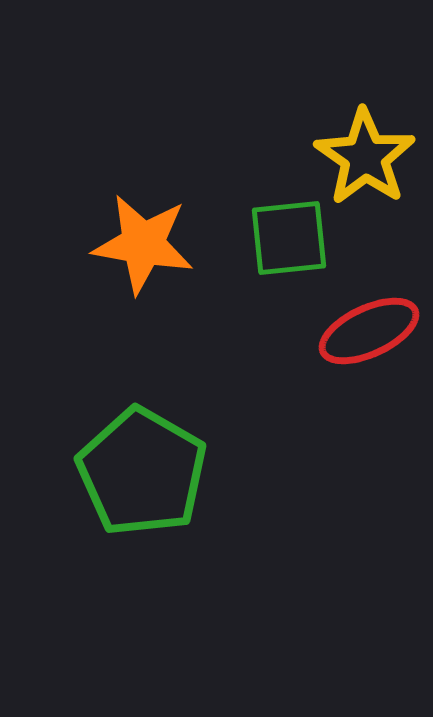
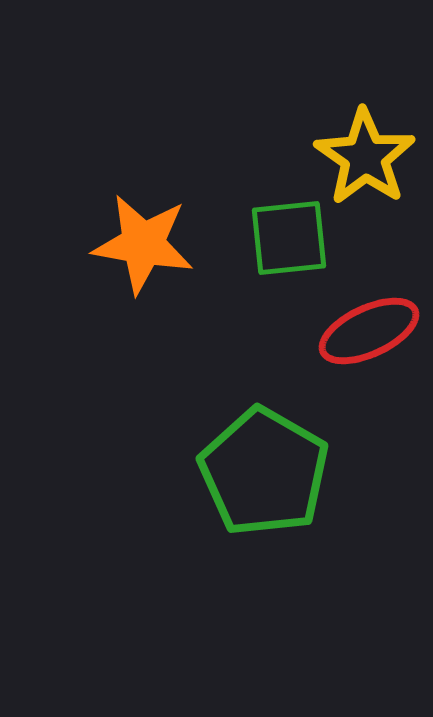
green pentagon: moved 122 px right
